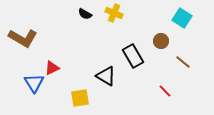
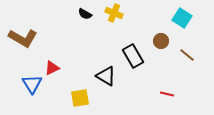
brown line: moved 4 px right, 7 px up
blue triangle: moved 2 px left, 1 px down
red line: moved 2 px right, 3 px down; rotated 32 degrees counterclockwise
